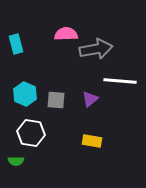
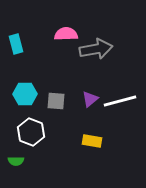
white line: moved 20 px down; rotated 20 degrees counterclockwise
cyan hexagon: rotated 25 degrees counterclockwise
gray square: moved 1 px down
white hexagon: moved 1 px up; rotated 12 degrees clockwise
